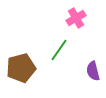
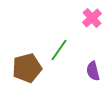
pink cross: moved 16 px right; rotated 12 degrees counterclockwise
brown pentagon: moved 6 px right
